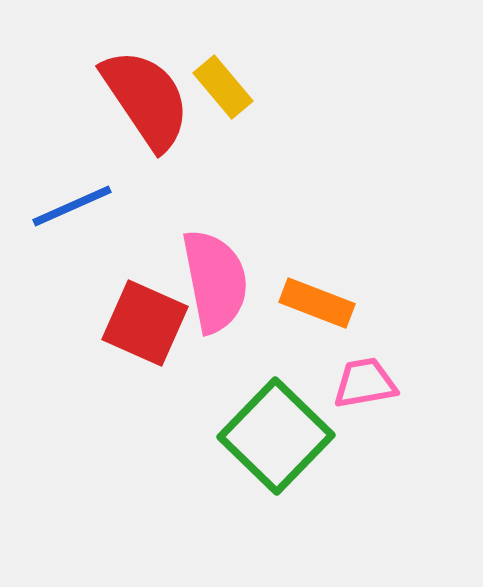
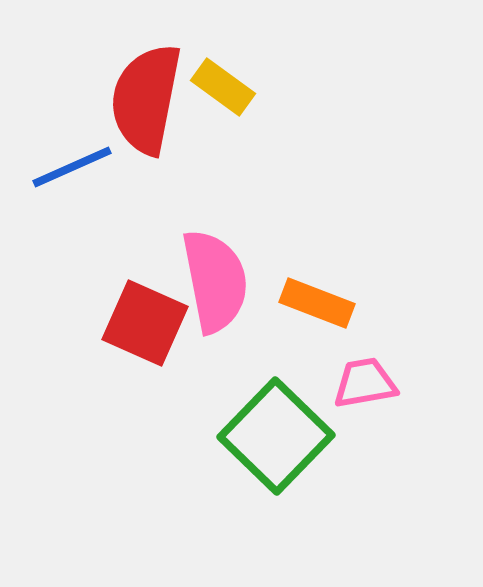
yellow rectangle: rotated 14 degrees counterclockwise
red semicircle: rotated 135 degrees counterclockwise
blue line: moved 39 px up
